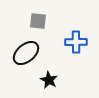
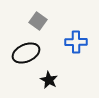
gray square: rotated 30 degrees clockwise
black ellipse: rotated 16 degrees clockwise
